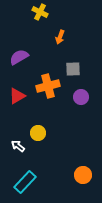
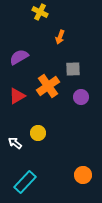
orange cross: rotated 20 degrees counterclockwise
white arrow: moved 3 px left, 3 px up
